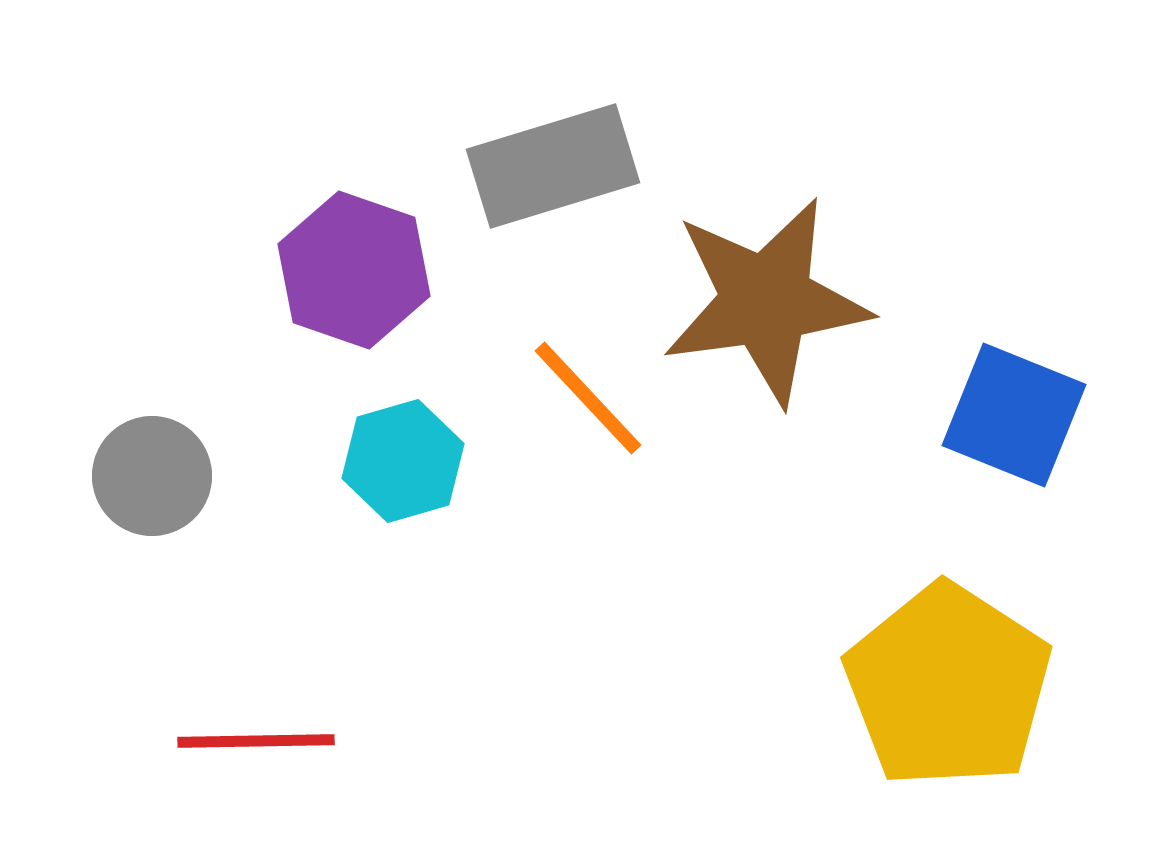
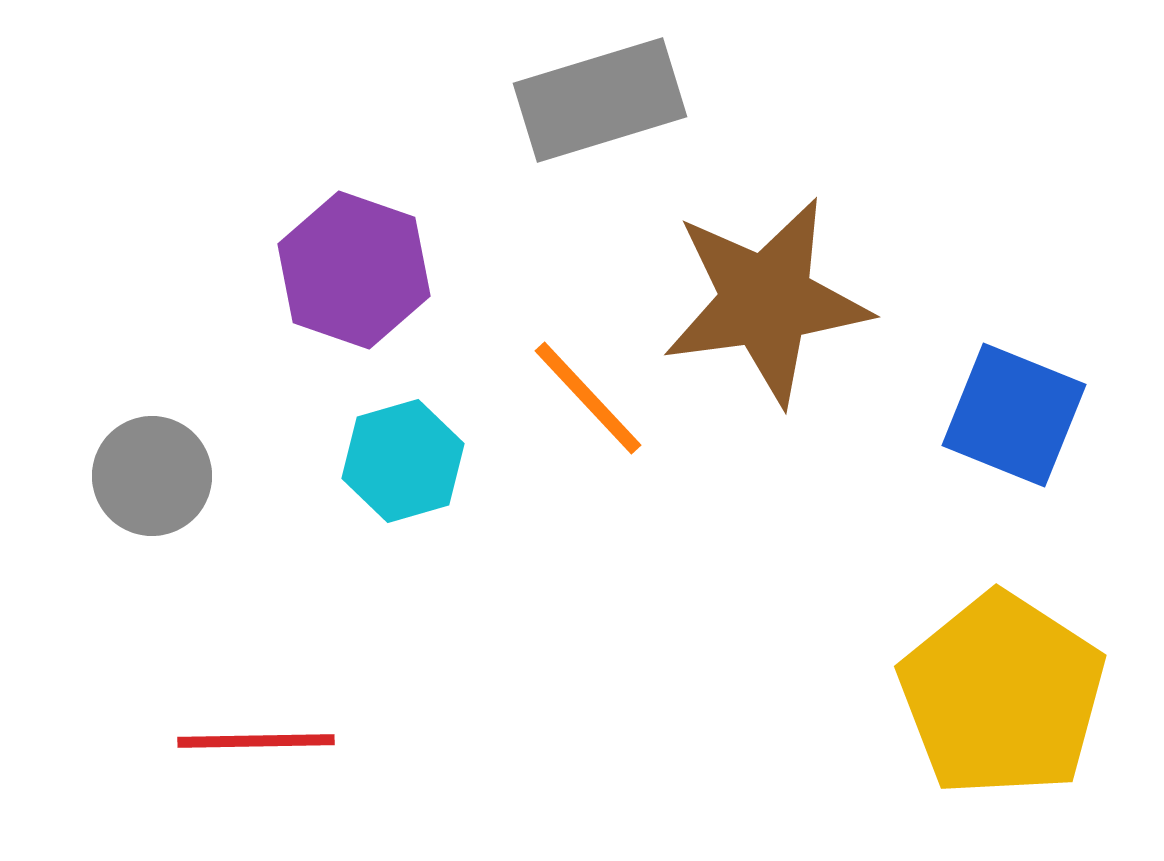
gray rectangle: moved 47 px right, 66 px up
yellow pentagon: moved 54 px right, 9 px down
